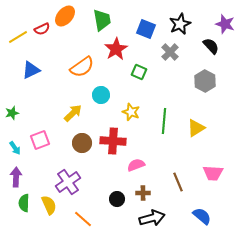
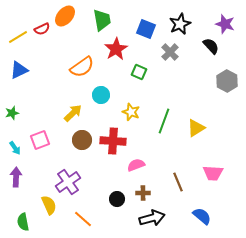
blue triangle: moved 12 px left
gray hexagon: moved 22 px right
green line: rotated 15 degrees clockwise
brown circle: moved 3 px up
green semicircle: moved 1 px left, 19 px down; rotated 12 degrees counterclockwise
